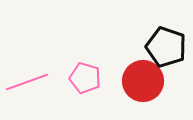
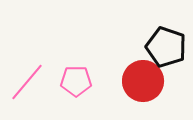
pink pentagon: moved 9 px left, 3 px down; rotated 16 degrees counterclockwise
pink line: rotated 30 degrees counterclockwise
